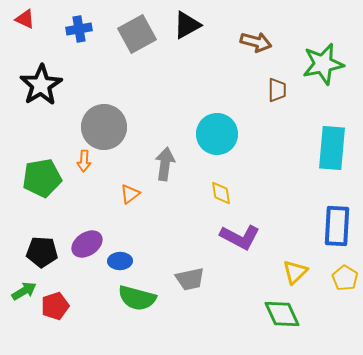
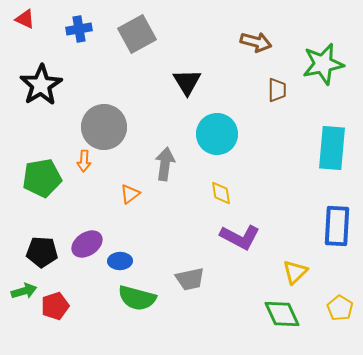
black triangle: moved 57 px down; rotated 32 degrees counterclockwise
yellow pentagon: moved 5 px left, 30 px down
green arrow: rotated 15 degrees clockwise
